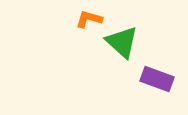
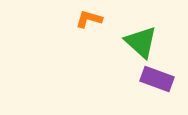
green triangle: moved 19 px right
